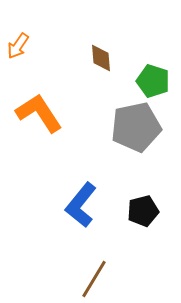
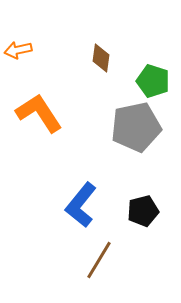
orange arrow: moved 4 px down; rotated 44 degrees clockwise
brown diamond: rotated 12 degrees clockwise
brown line: moved 5 px right, 19 px up
